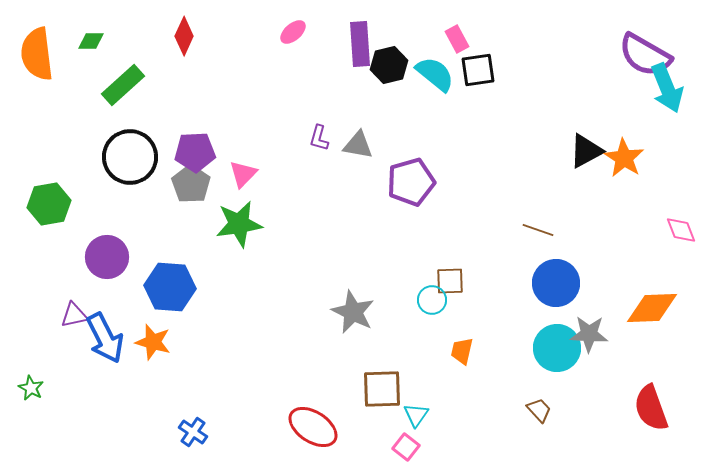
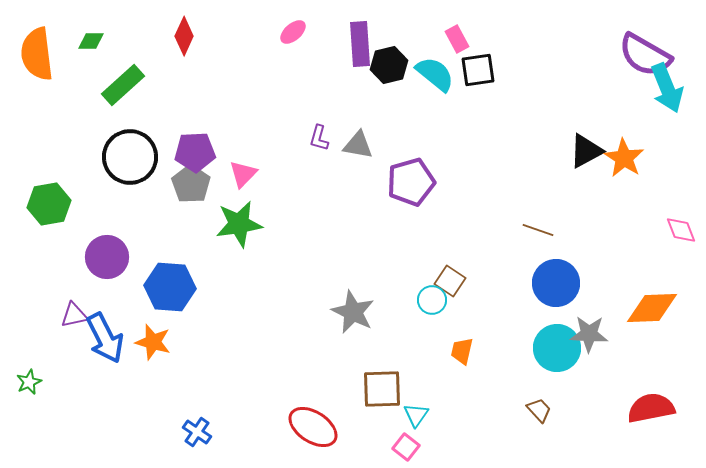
brown square at (450, 281): rotated 36 degrees clockwise
green star at (31, 388): moved 2 px left, 6 px up; rotated 20 degrees clockwise
red semicircle at (651, 408): rotated 99 degrees clockwise
blue cross at (193, 432): moved 4 px right
